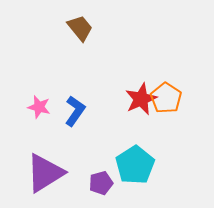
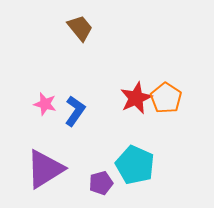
red star: moved 5 px left, 1 px up
pink star: moved 6 px right, 3 px up
cyan pentagon: rotated 15 degrees counterclockwise
purple triangle: moved 4 px up
